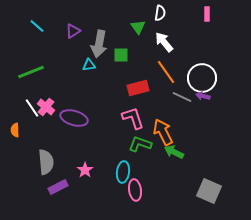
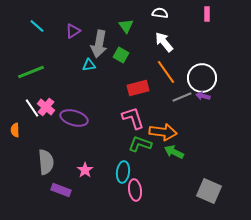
white semicircle: rotated 91 degrees counterclockwise
green triangle: moved 12 px left, 1 px up
green square: rotated 28 degrees clockwise
gray line: rotated 48 degrees counterclockwise
orange arrow: rotated 124 degrees clockwise
purple rectangle: moved 3 px right, 3 px down; rotated 48 degrees clockwise
